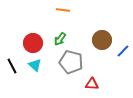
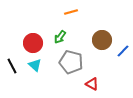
orange line: moved 8 px right, 2 px down; rotated 24 degrees counterclockwise
green arrow: moved 2 px up
red triangle: rotated 24 degrees clockwise
